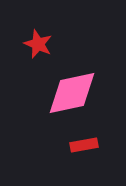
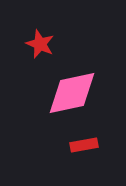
red star: moved 2 px right
